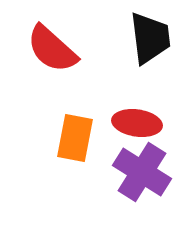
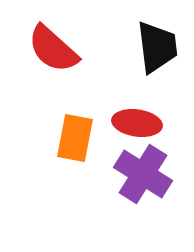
black trapezoid: moved 7 px right, 9 px down
red semicircle: moved 1 px right
purple cross: moved 1 px right, 2 px down
